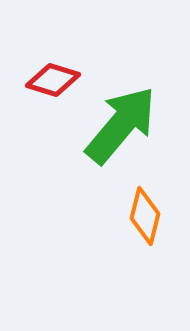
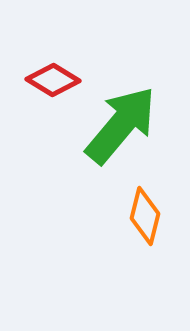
red diamond: rotated 14 degrees clockwise
